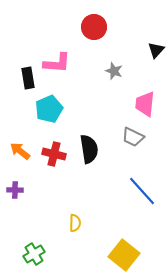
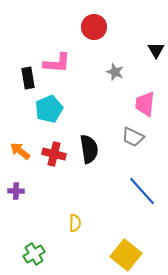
black triangle: rotated 12 degrees counterclockwise
gray star: moved 1 px right, 1 px down
purple cross: moved 1 px right, 1 px down
yellow square: moved 2 px right
